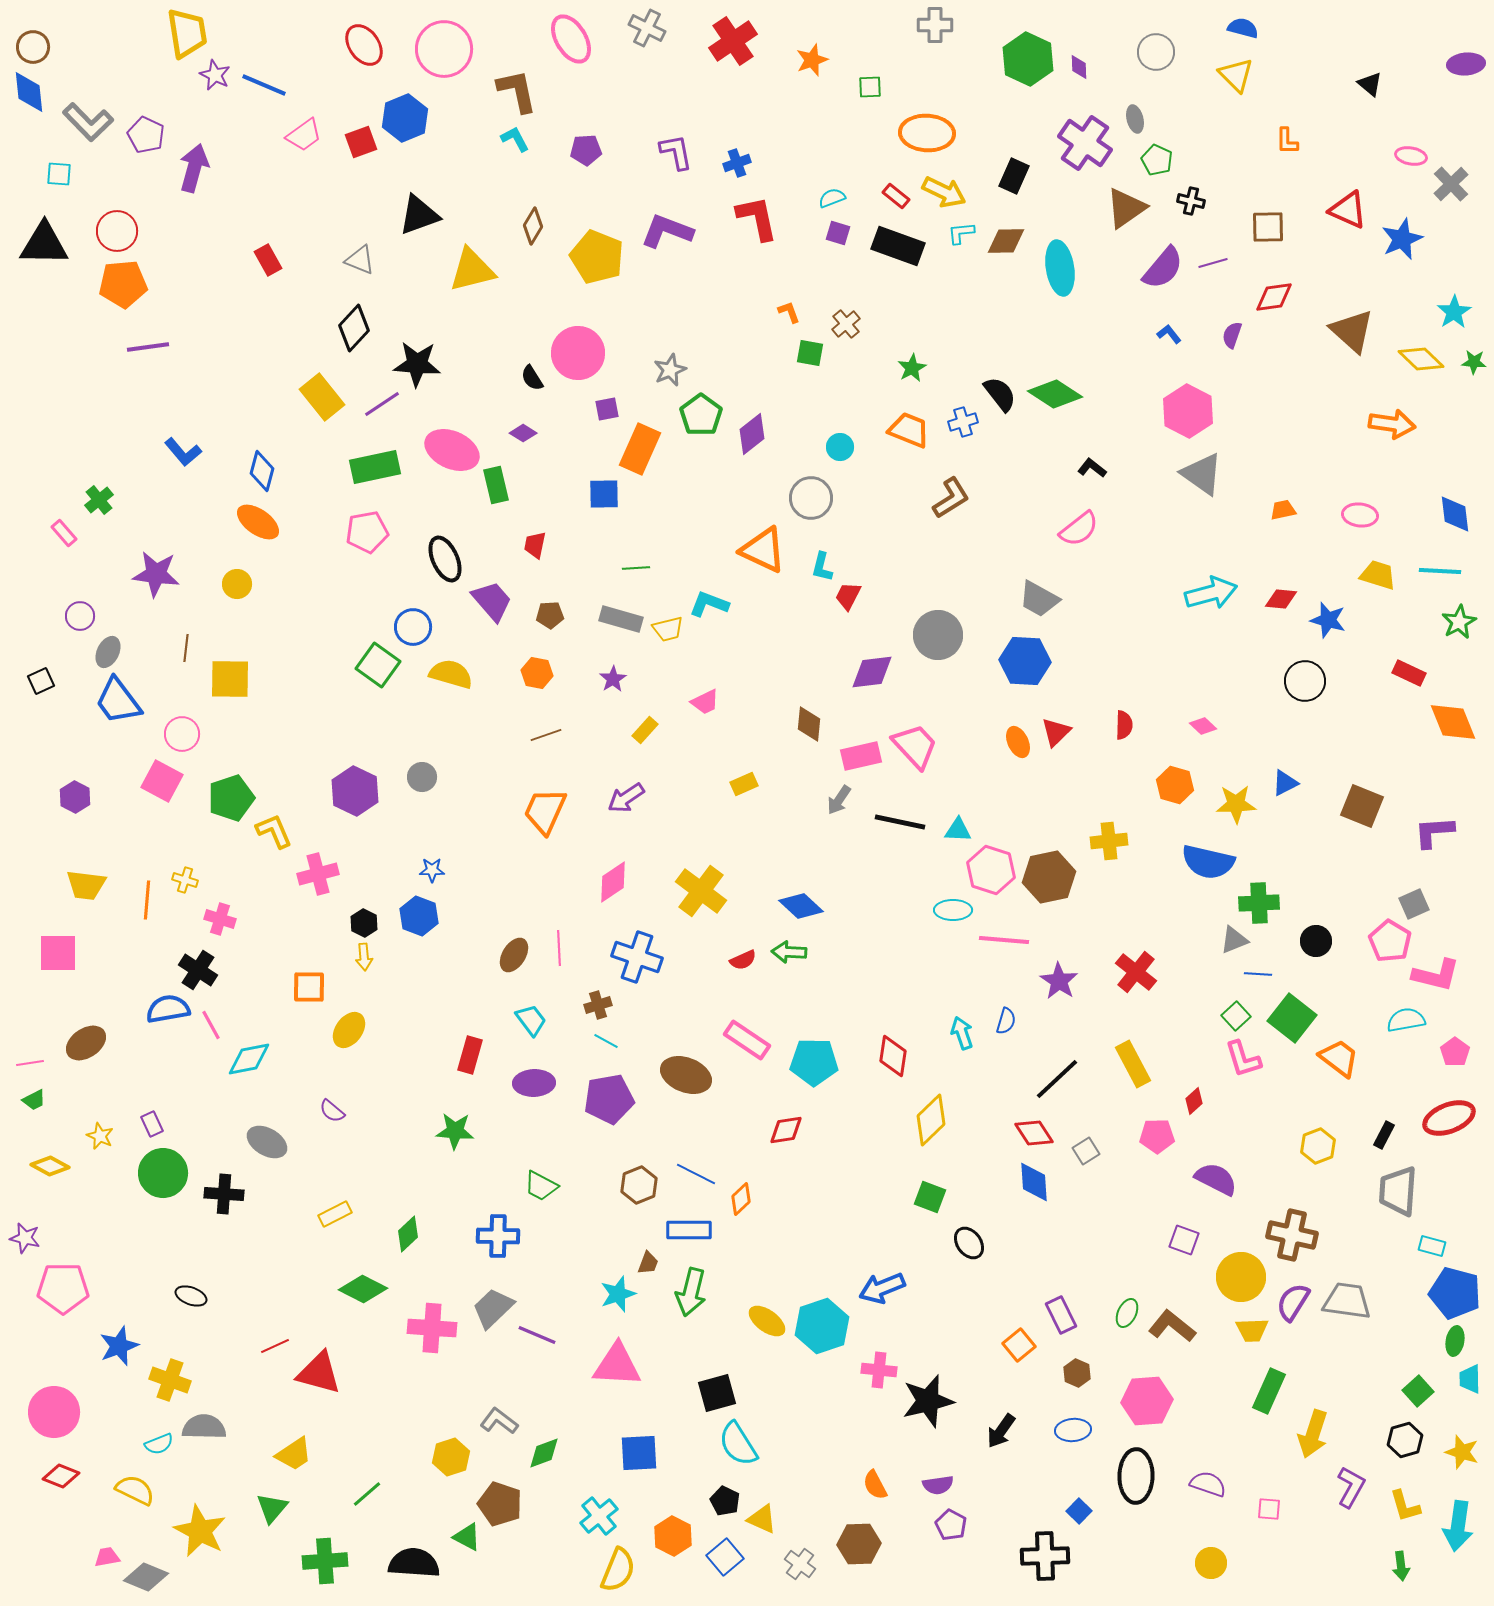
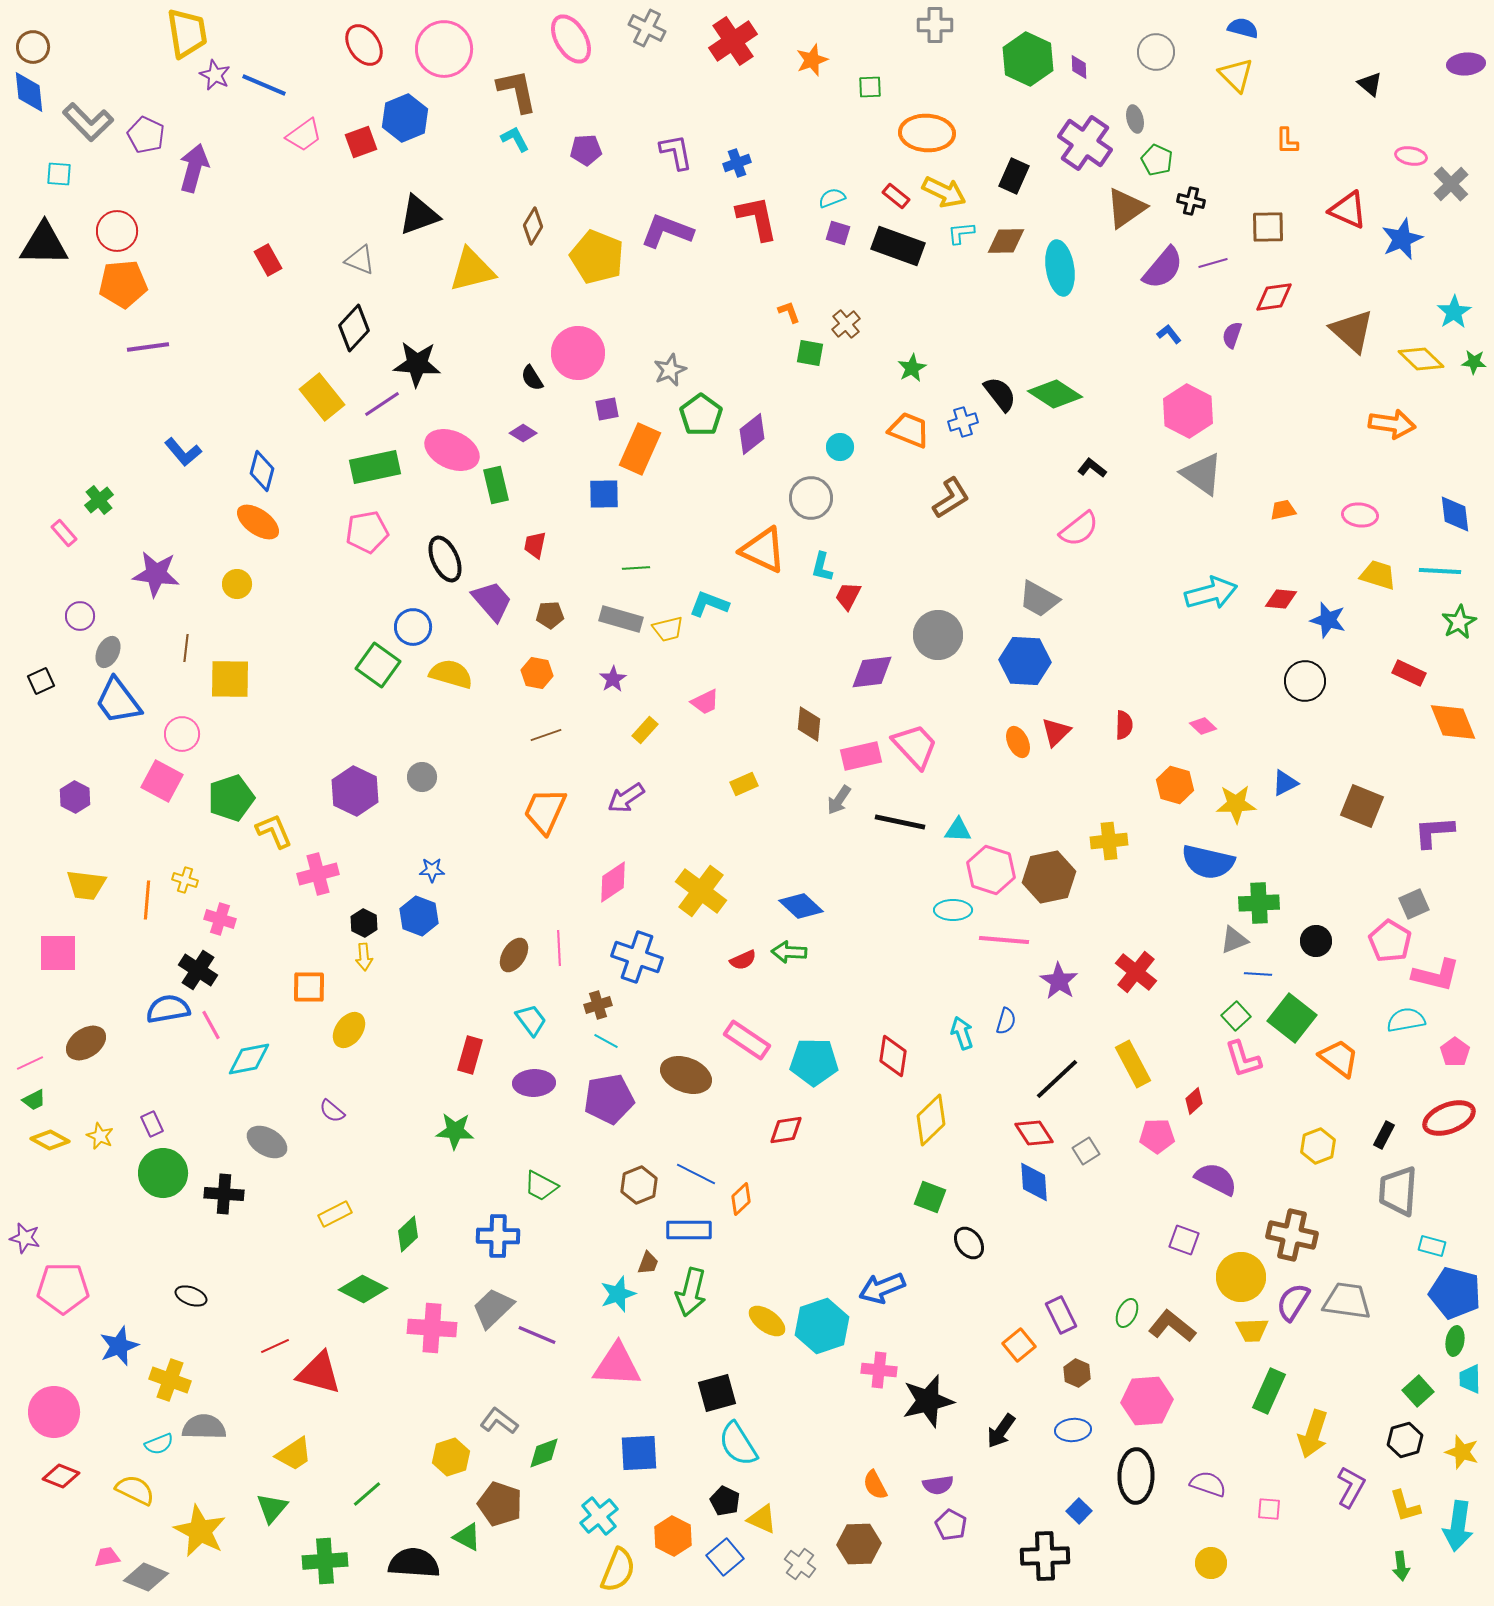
pink line at (30, 1063): rotated 16 degrees counterclockwise
yellow diamond at (50, 1166): moved 26 px up
